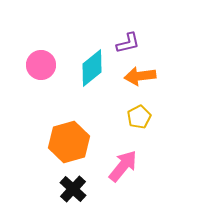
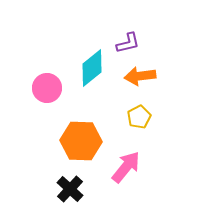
pink circle: moved 6 px right, 23 px down
orange hexagon: moved 12 px right, 1 px up; rotated 18 degrees clockwise
pink arrow: moved 3 px right, 1 px down
black cross: moved 3 px left
